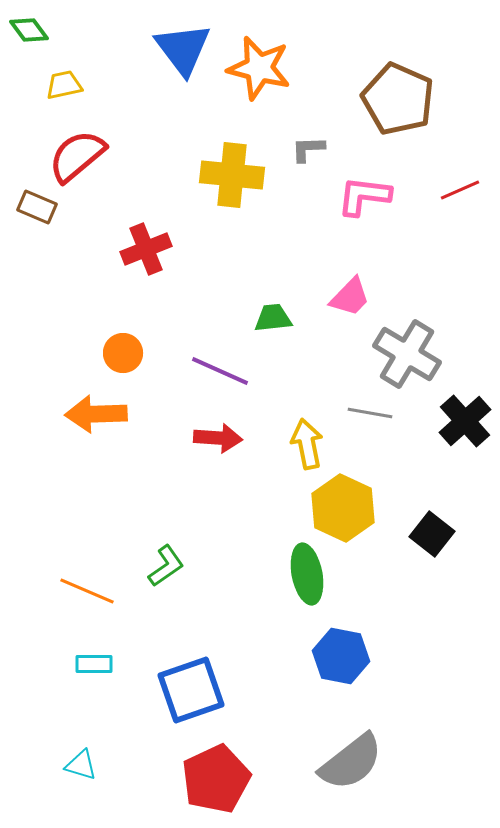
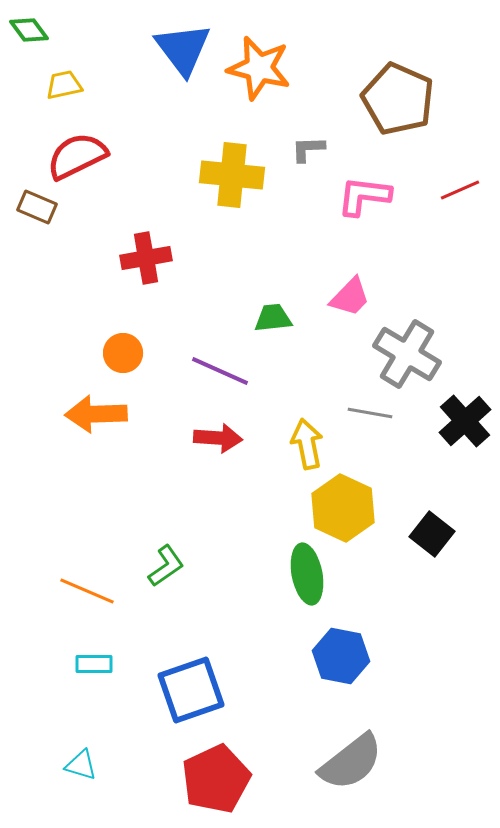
red semicircle: rotated 14 degrees clockwise
red cross: moved 9 px down; rotated 12 degrees clockwise
